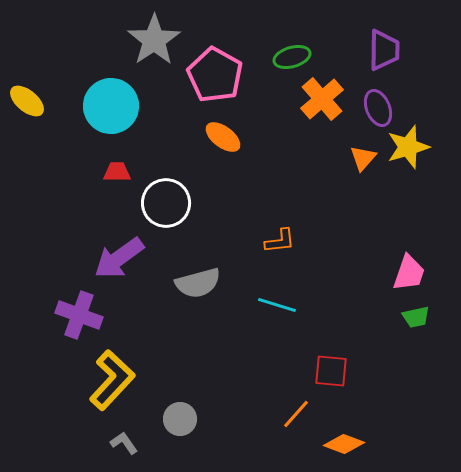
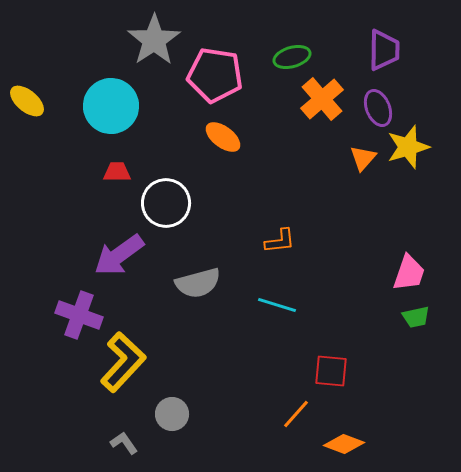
pink pentagon: rotated 20 degrees counterclockwise
purple arrow: moved 3 px up
yellow L-shape: moved 11 px right, 18 px up
gray circle: moved 8 px left, 5 px up
